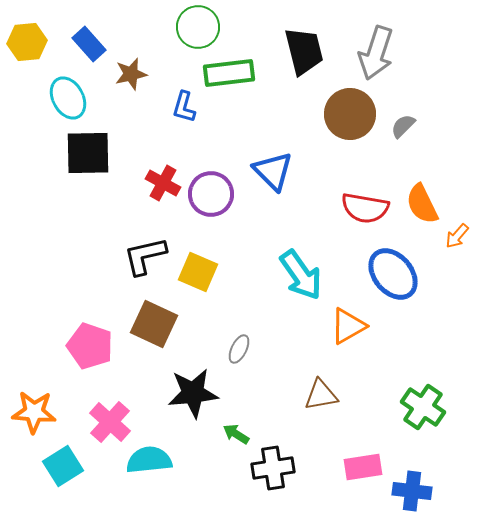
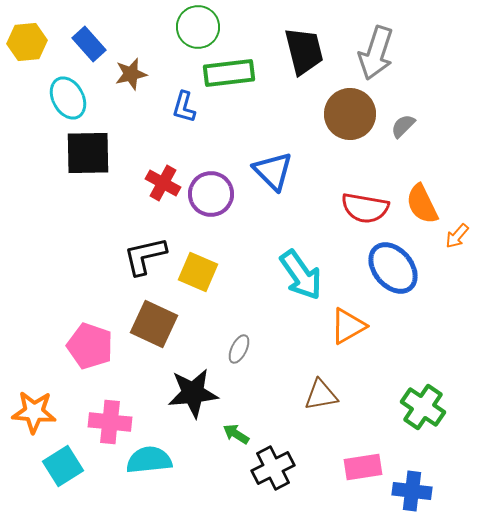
blue ellipse: moved 6 px up
pink cross: rotated 36 degrees counterclockwise
black cross: rotated 18 degrees counterclockwise
